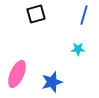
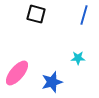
black square: rotated 30 degrees clockwise
cyan star: moved 9 px down
pink ellipse: moved 1 px up; rotated 16 degrees clockwise
